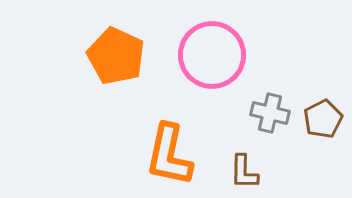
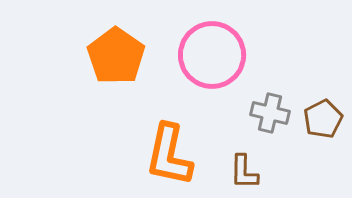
orange pentagon: rotated 10 degrees clockwise
